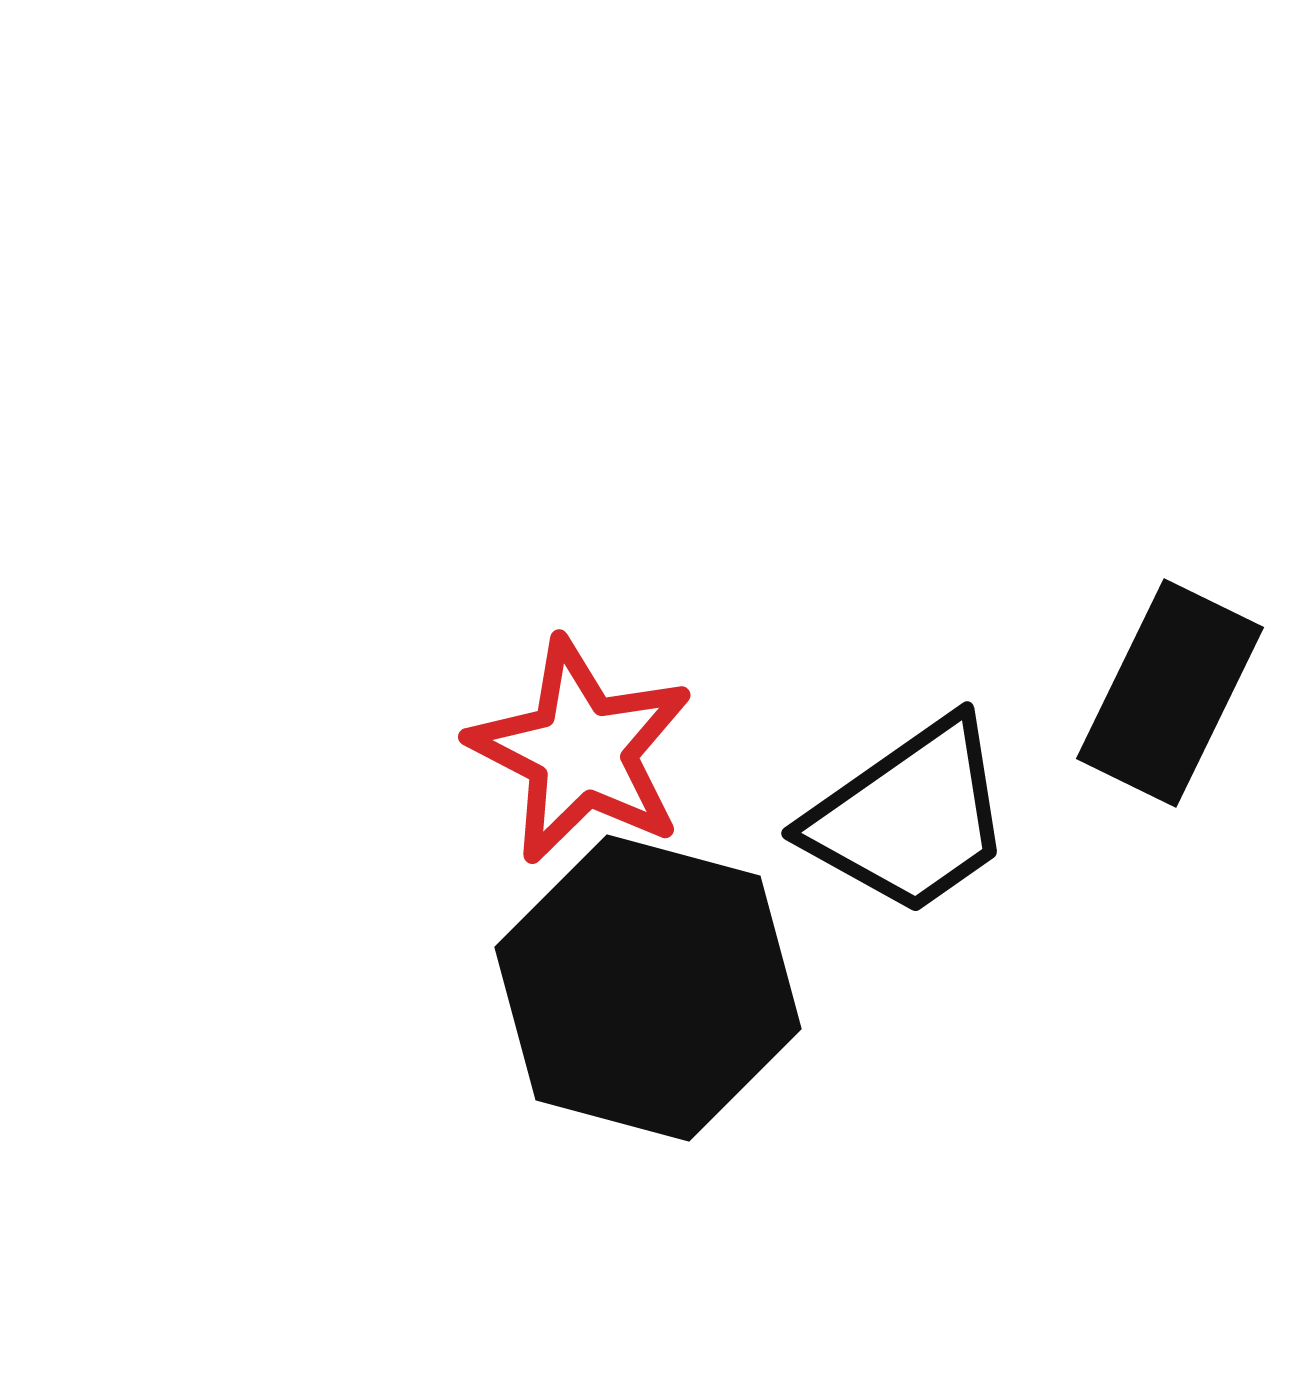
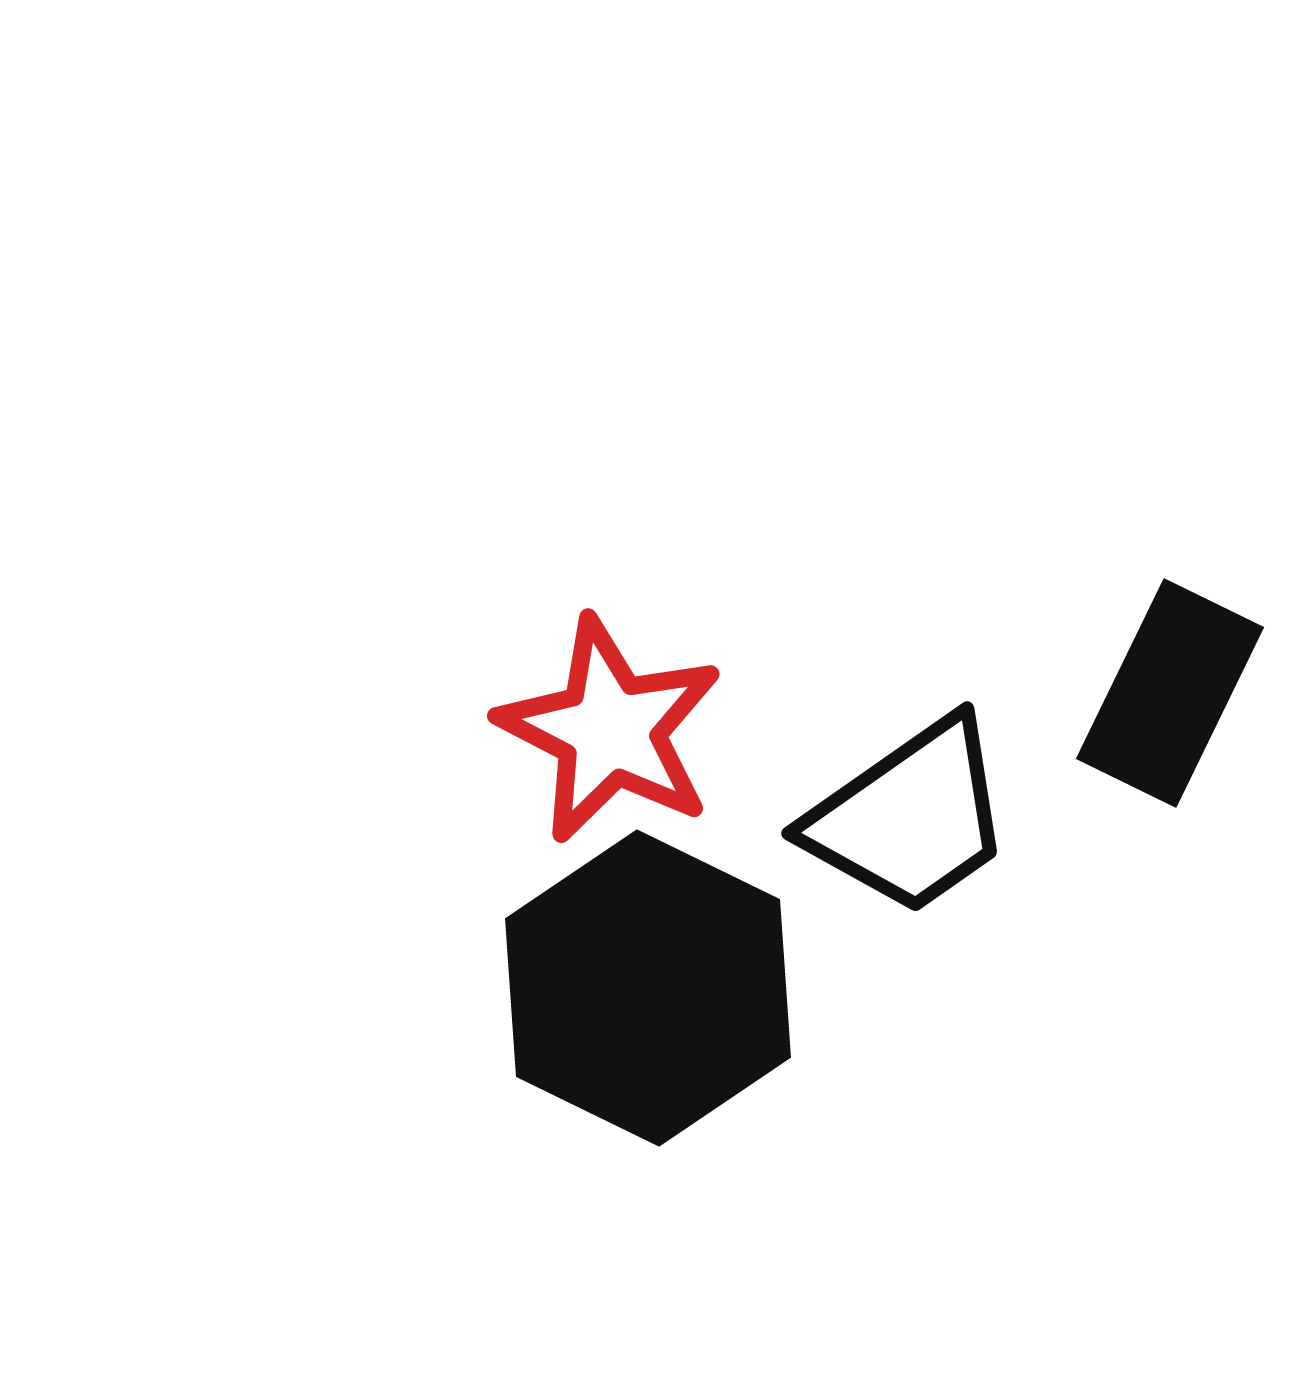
red star: moved 29 px right, 21 px up
black hexagon: rotated 11 degrees clockwise
